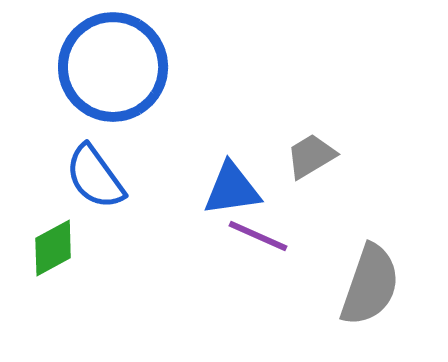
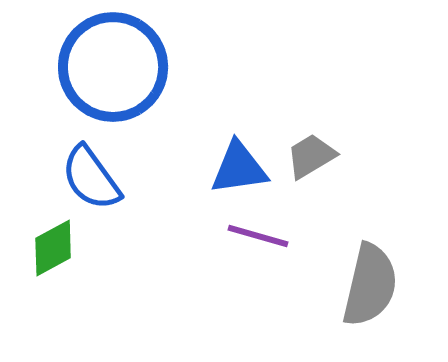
blue semicircle: moved 4 px left, 1 px down
blue triangle: moved 7 px right, 21 px up
purple line: rotated 8 degrees counterclockwise
gray semicircle: rotated 6 degrees counterclockwise
